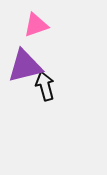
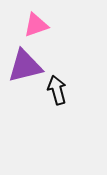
black arrow: moved 12 px right, 4 px down
